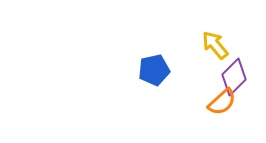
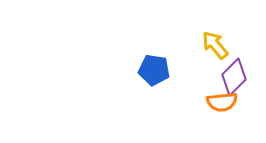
blue pentagon: rotated 20 degrees clockwise
orange semicircle: rotated 36 degrees clockwise
